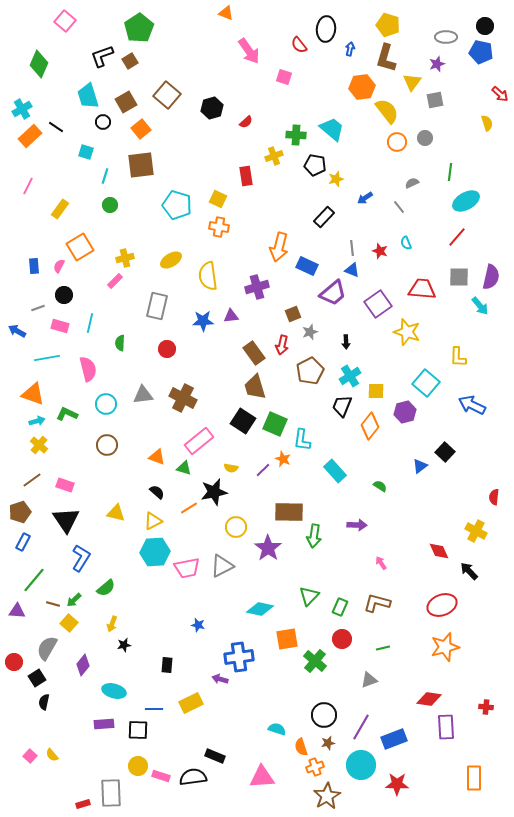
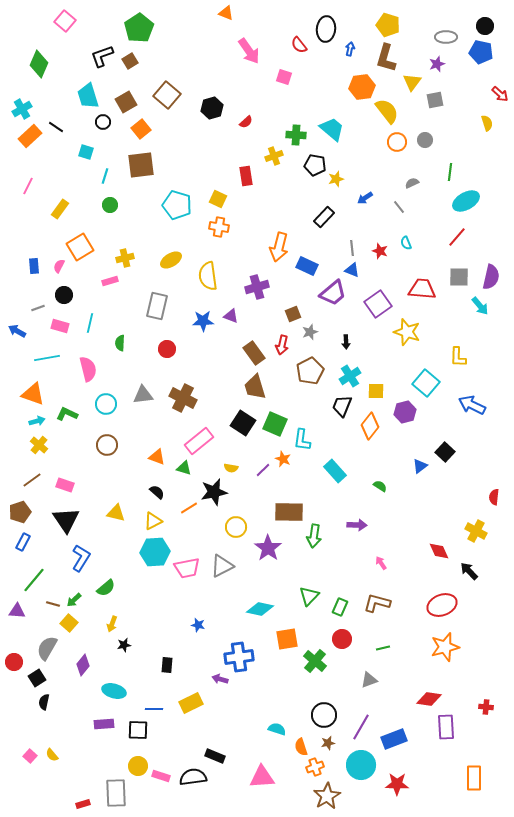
gray circle at (425, 138): moved 2 px down
pink rectangle at (115, 281): moved 5 px left; rotated 28 degrees clockwise
purple triangle at (231, 316): rotated 28 degrees clockwise
black square at (243, 421): moved 2 px down
gray rectangle at (111, 793): moved 5 px right
